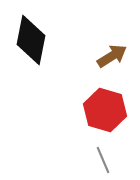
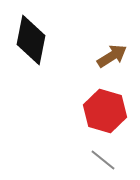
red hexagon: moved 1 px down
gray line: rotated 28 degrees counterclockwise
